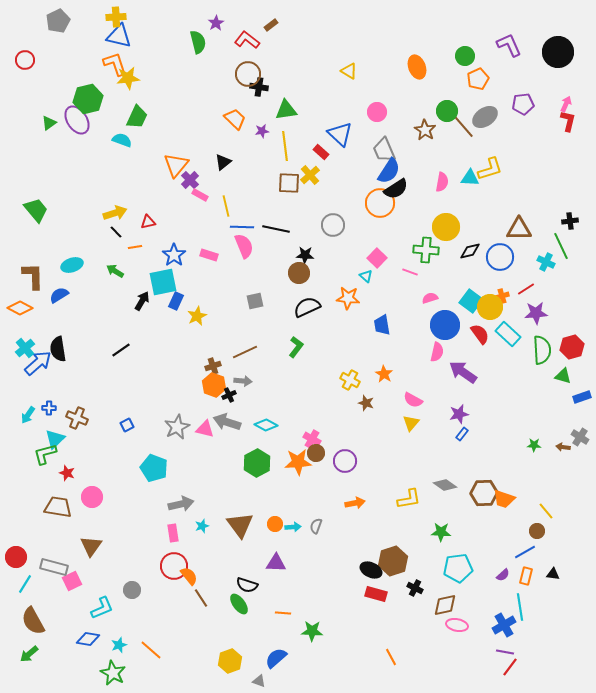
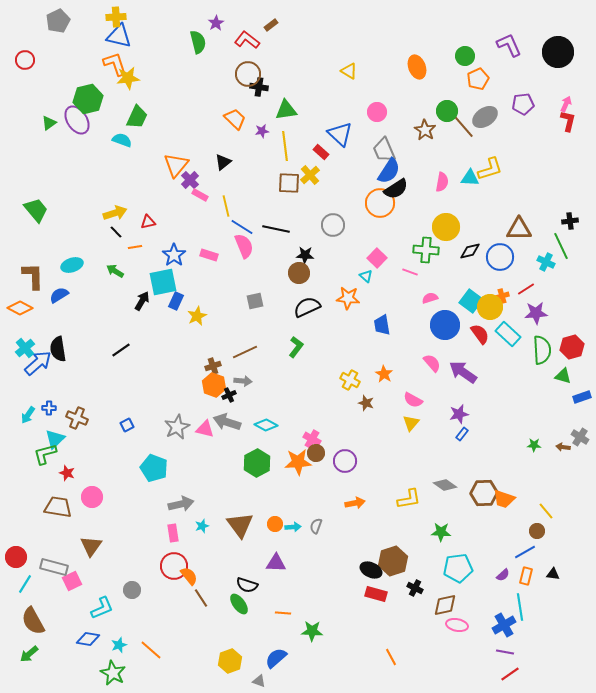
blue line at (242, 227): rotated 30 degrees clockwise
pink semicircle at (437, 352): moved 5 px left, 11 px down; rotated 54 degrees counterclockwise
red line at (510, 667): moved 7 px down; rotated 18 degrees clockwise
